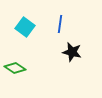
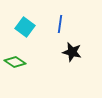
green diamond: moved 6 px up
